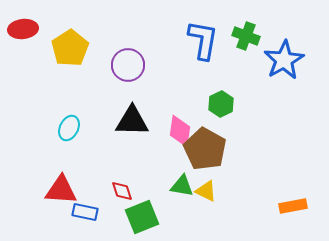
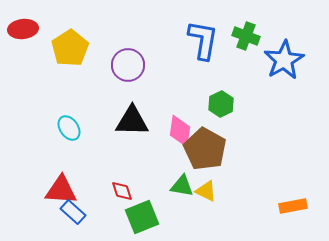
cyan ellipse: rotated 60 degrees counterclockwise
blue rectangle: moved 12 px left; rotated 30 degrees clockwise
